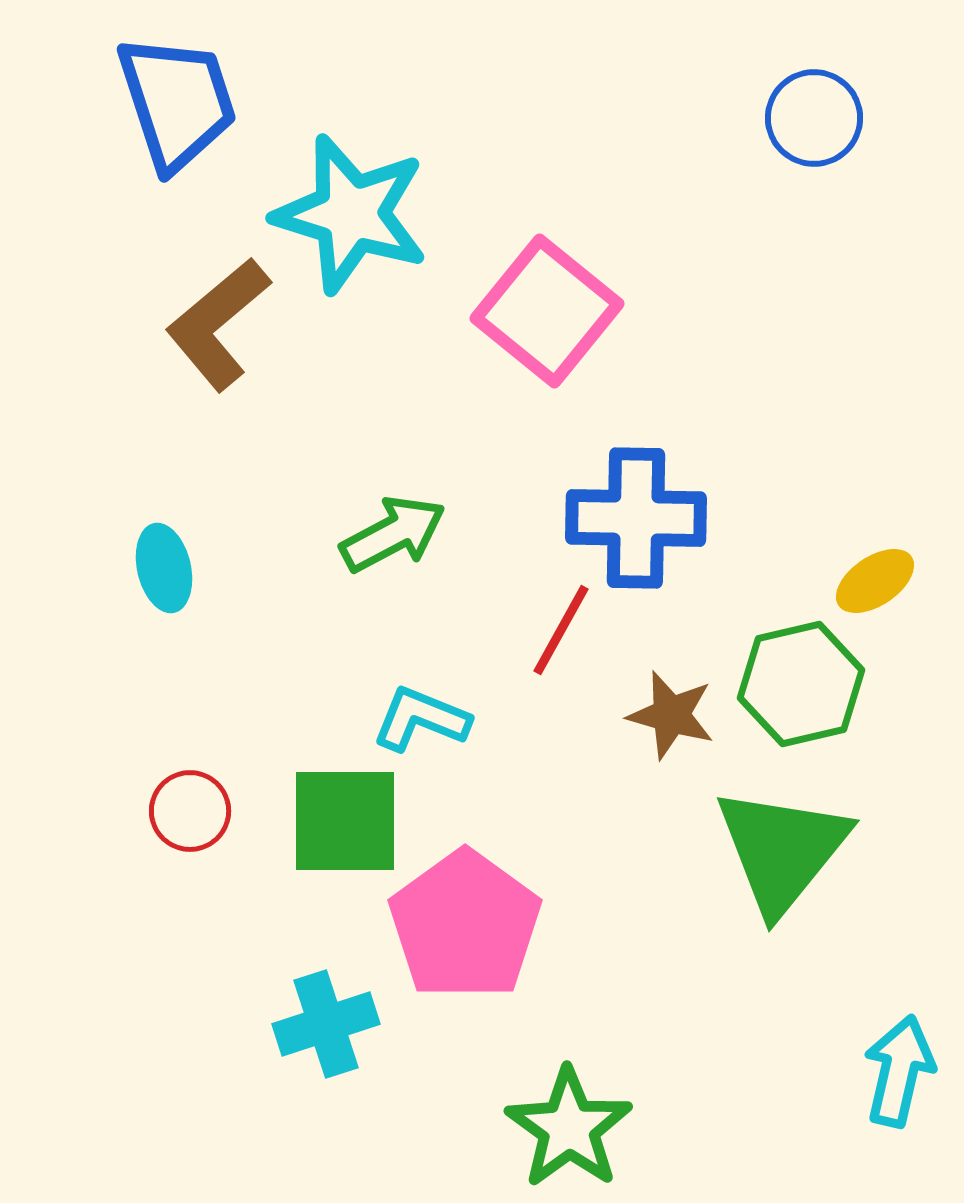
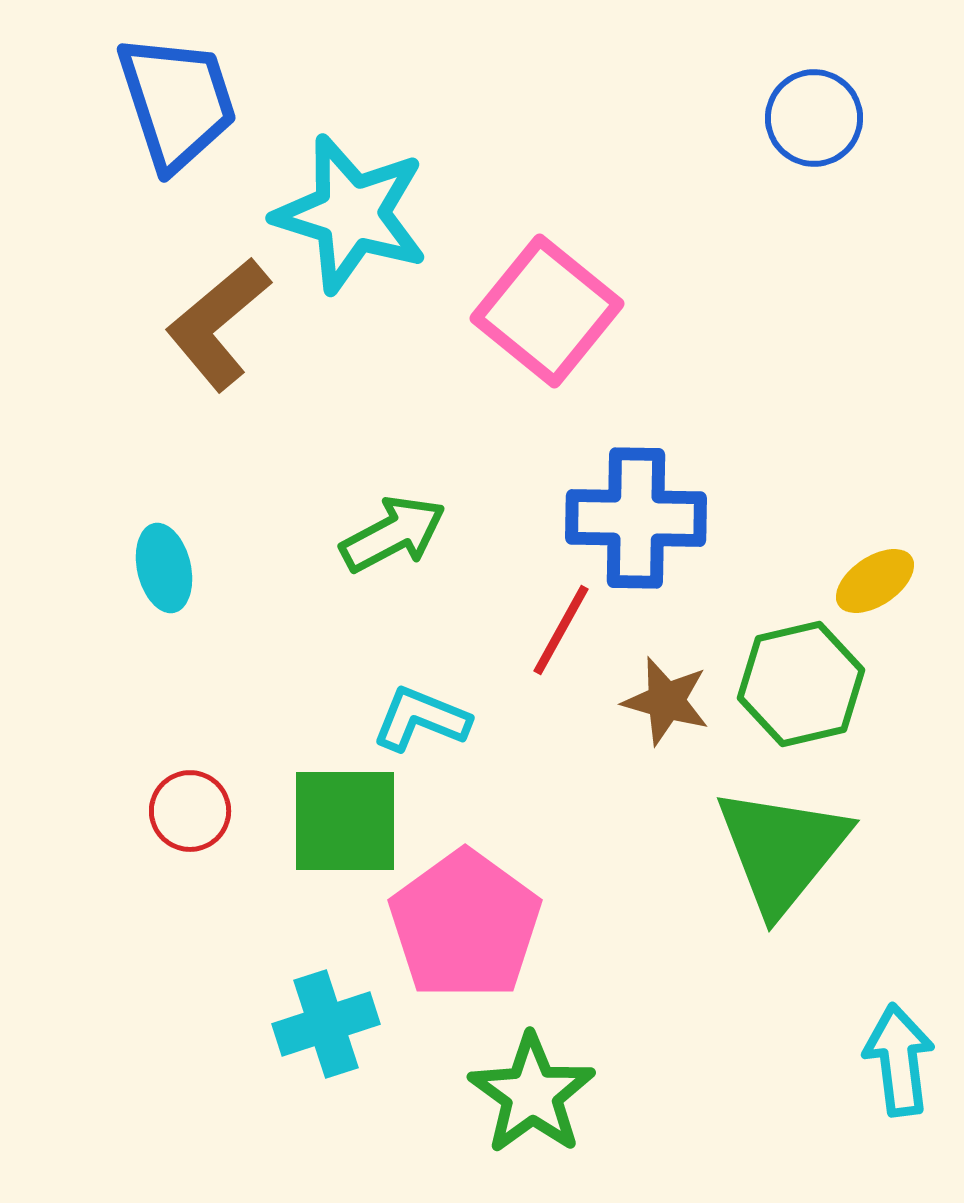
brown star: moved 5 px left, 14 px up
cyan arrow: moved 11 px up; rotated 20 degrees counterclockwise
green star: moved 37 px left, 34 px up
